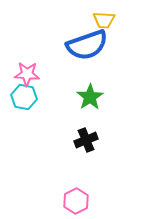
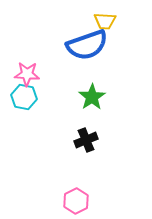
yellow trapezoid: moved 1 px right, 1 px down
green star: moved 2 px right
